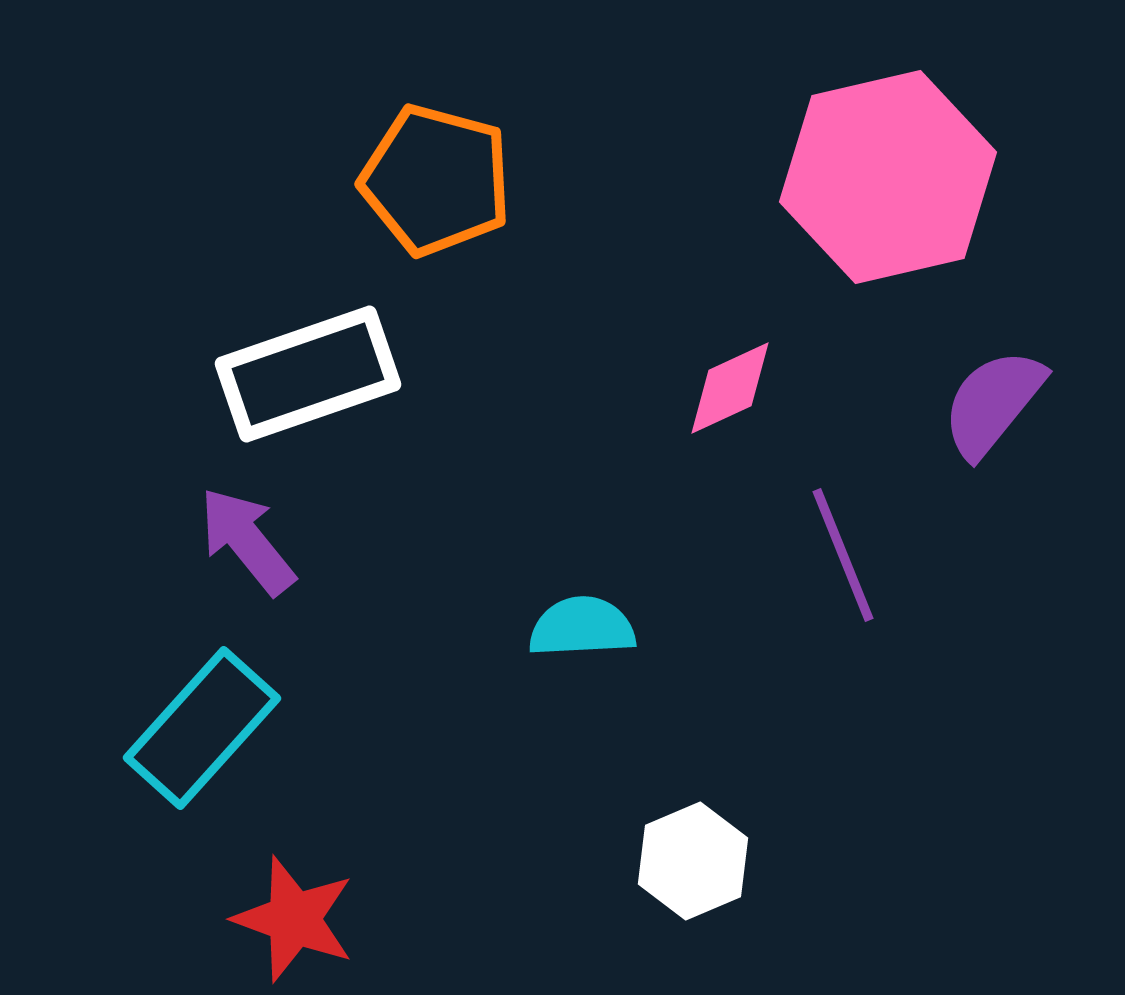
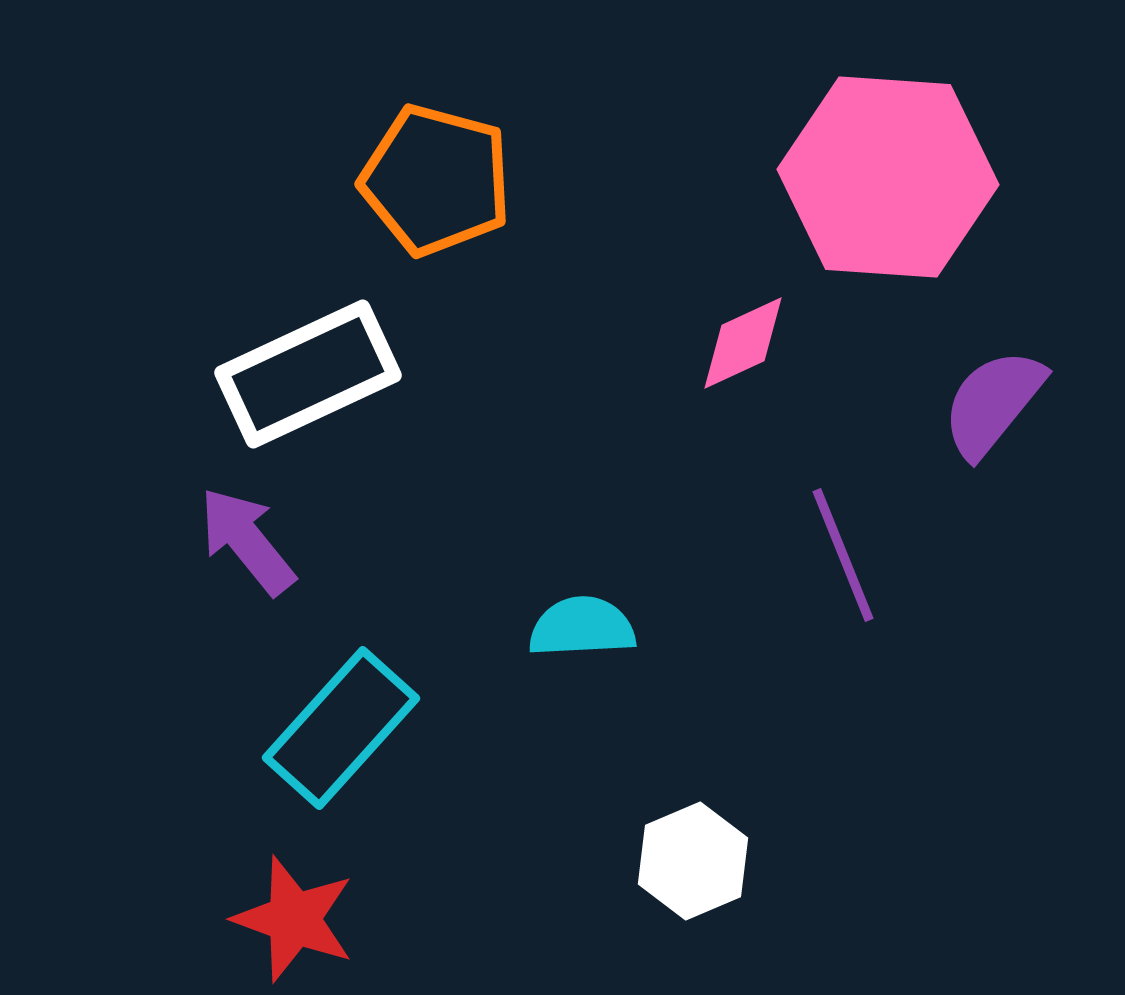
pink hexagon: rotated 17 degrees clockwise
white rectangle: rotated 6 degrees counterclockwise
pink diamond: moved 13 px right, 45 px up
cyan rectangle: moved 139 px right
